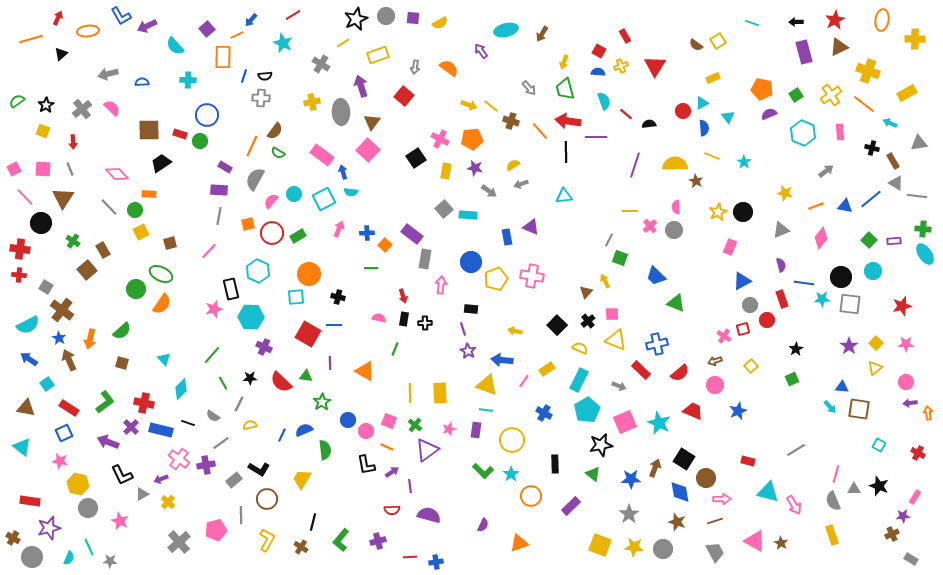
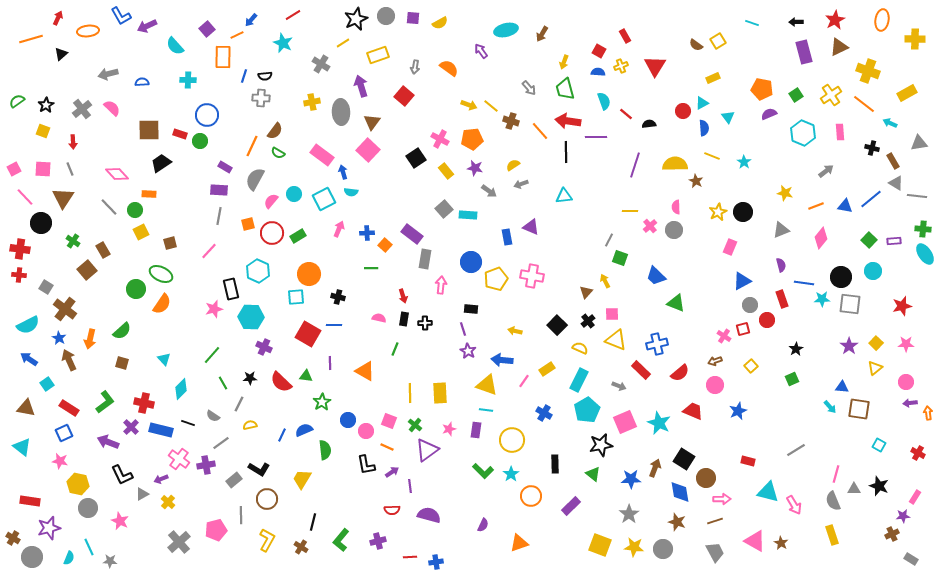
yellow rectangle at (446, 171): rotated 49 degrees counterclockwise
brown cross at (62, 310): moved 3 px right, 1 px up
